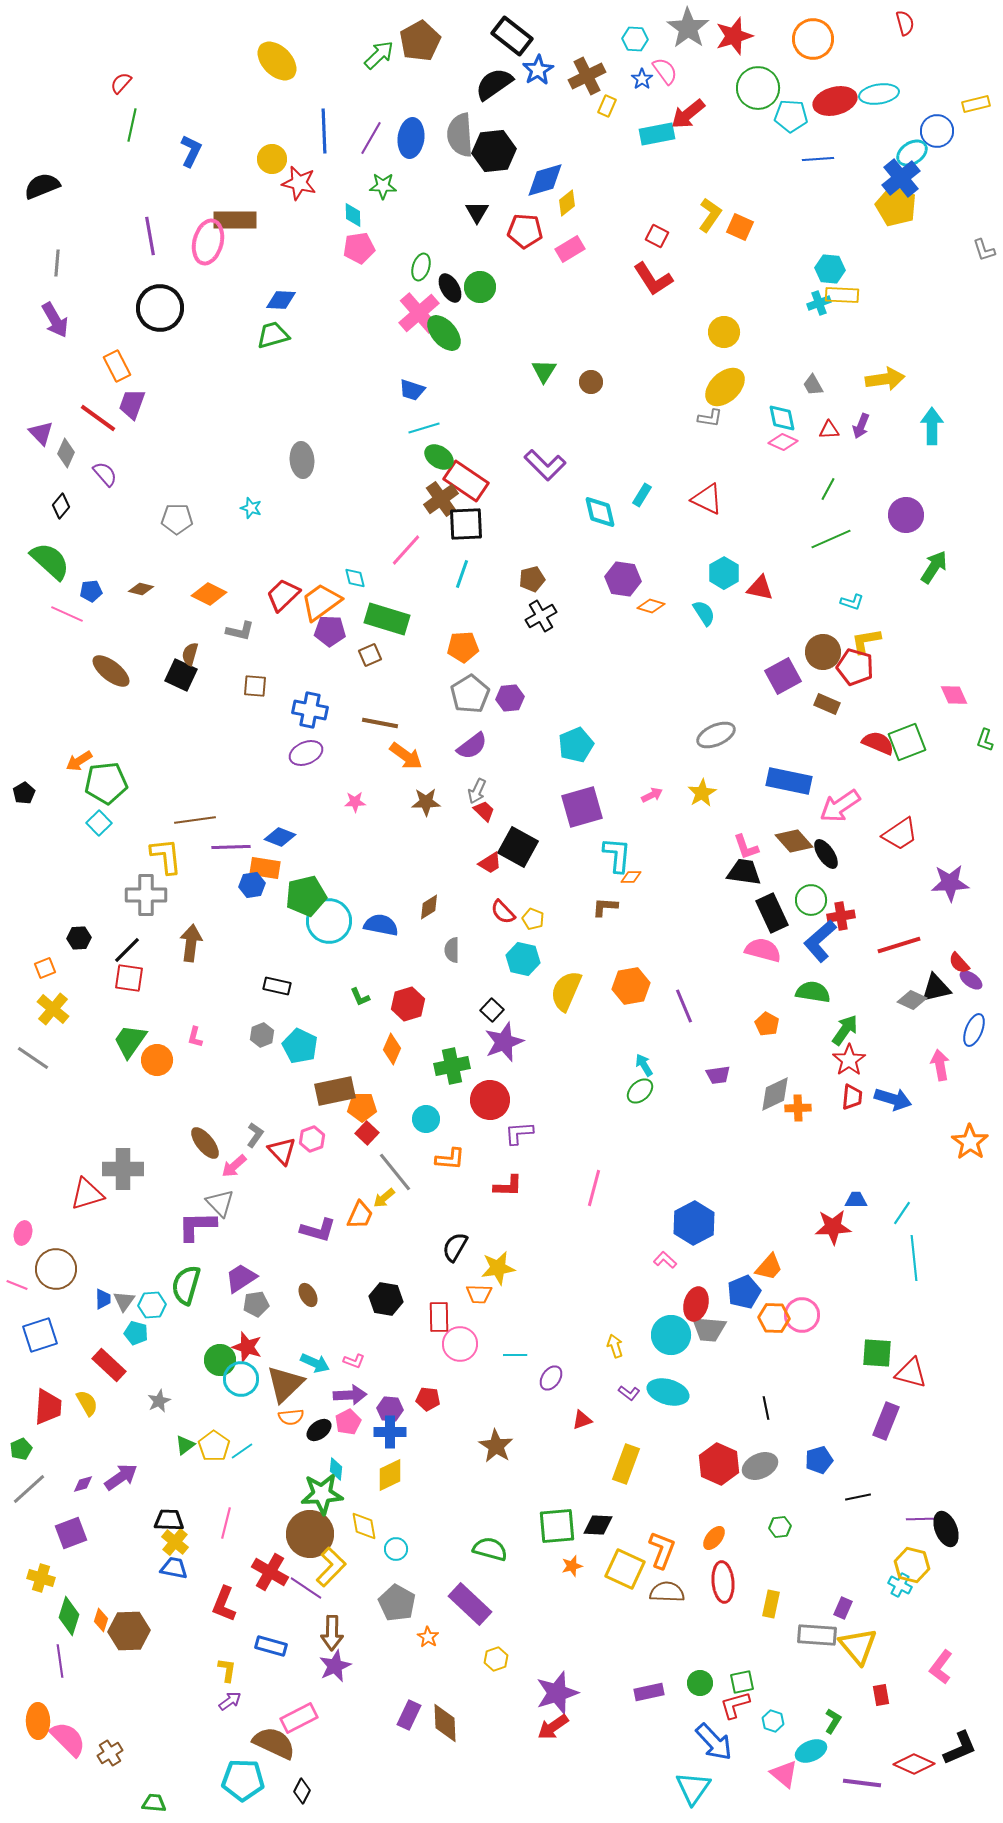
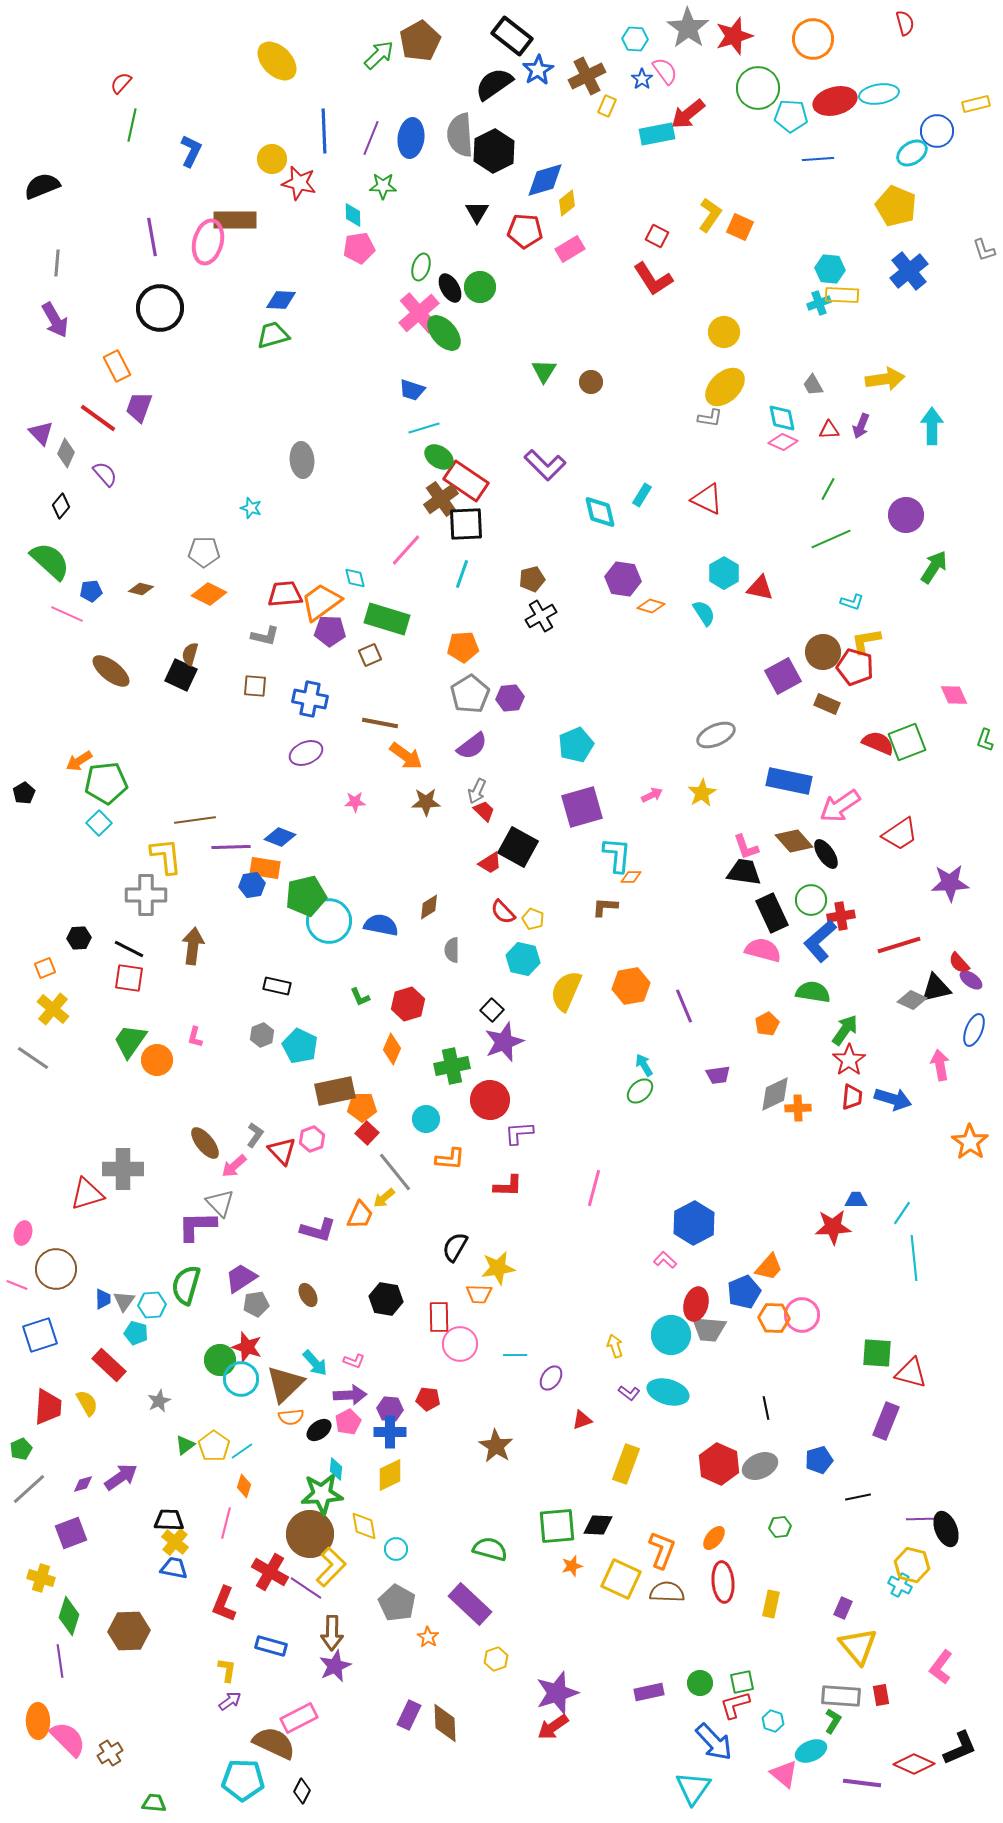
purple line at (371, 138): rotated 8 degrees counterclockwise
black hexagon at (494, 151): rotated 21 degrees counterclockwise
blue cross at (901, 178): moved 8 px right, 93 px down
purple line at (150, 236): moved 2 px right, 1 px down
purple trapezoid at (132, 404): moved 7 px right, 3 px down
gray pentagon at (177, 519): moved 27 px right, 33 px down
red trapezoid at (283, 595): moved 2 px right, 1 px up; rotated 39 degrees clockwise
gray L-shape at (240, 631): moved 25 px right, 5 px down
blue cross at (310, 710): moved 11 px up
brown arrow at (191, 943): moved 2 px right, 3 px down
black line at (127, 950): moved 2 px right, 1 px up; rotated 72 degrees clockwise
orange pentagon at (767, 1024): rotated 15 degrees clockwise
cyan arrow at (315, 1363): rotated 24 degrees clockwise
yellow square at (625, 1569): moved 4 px left, 10 px down
orange diamond at (101, 1620): moved 143 px right, 134 px up
gray rectangle at (817, 1635): moved 24 px right, 61 px down
